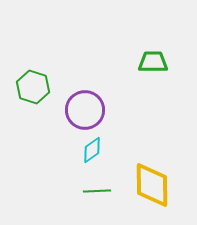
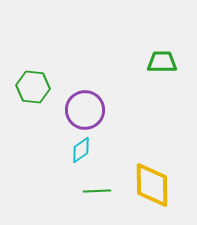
green trapezoid: moved 9 px right
green hexagon: rotated 12 degrees counterclockwise
cyan diamond: moved 11 px left
